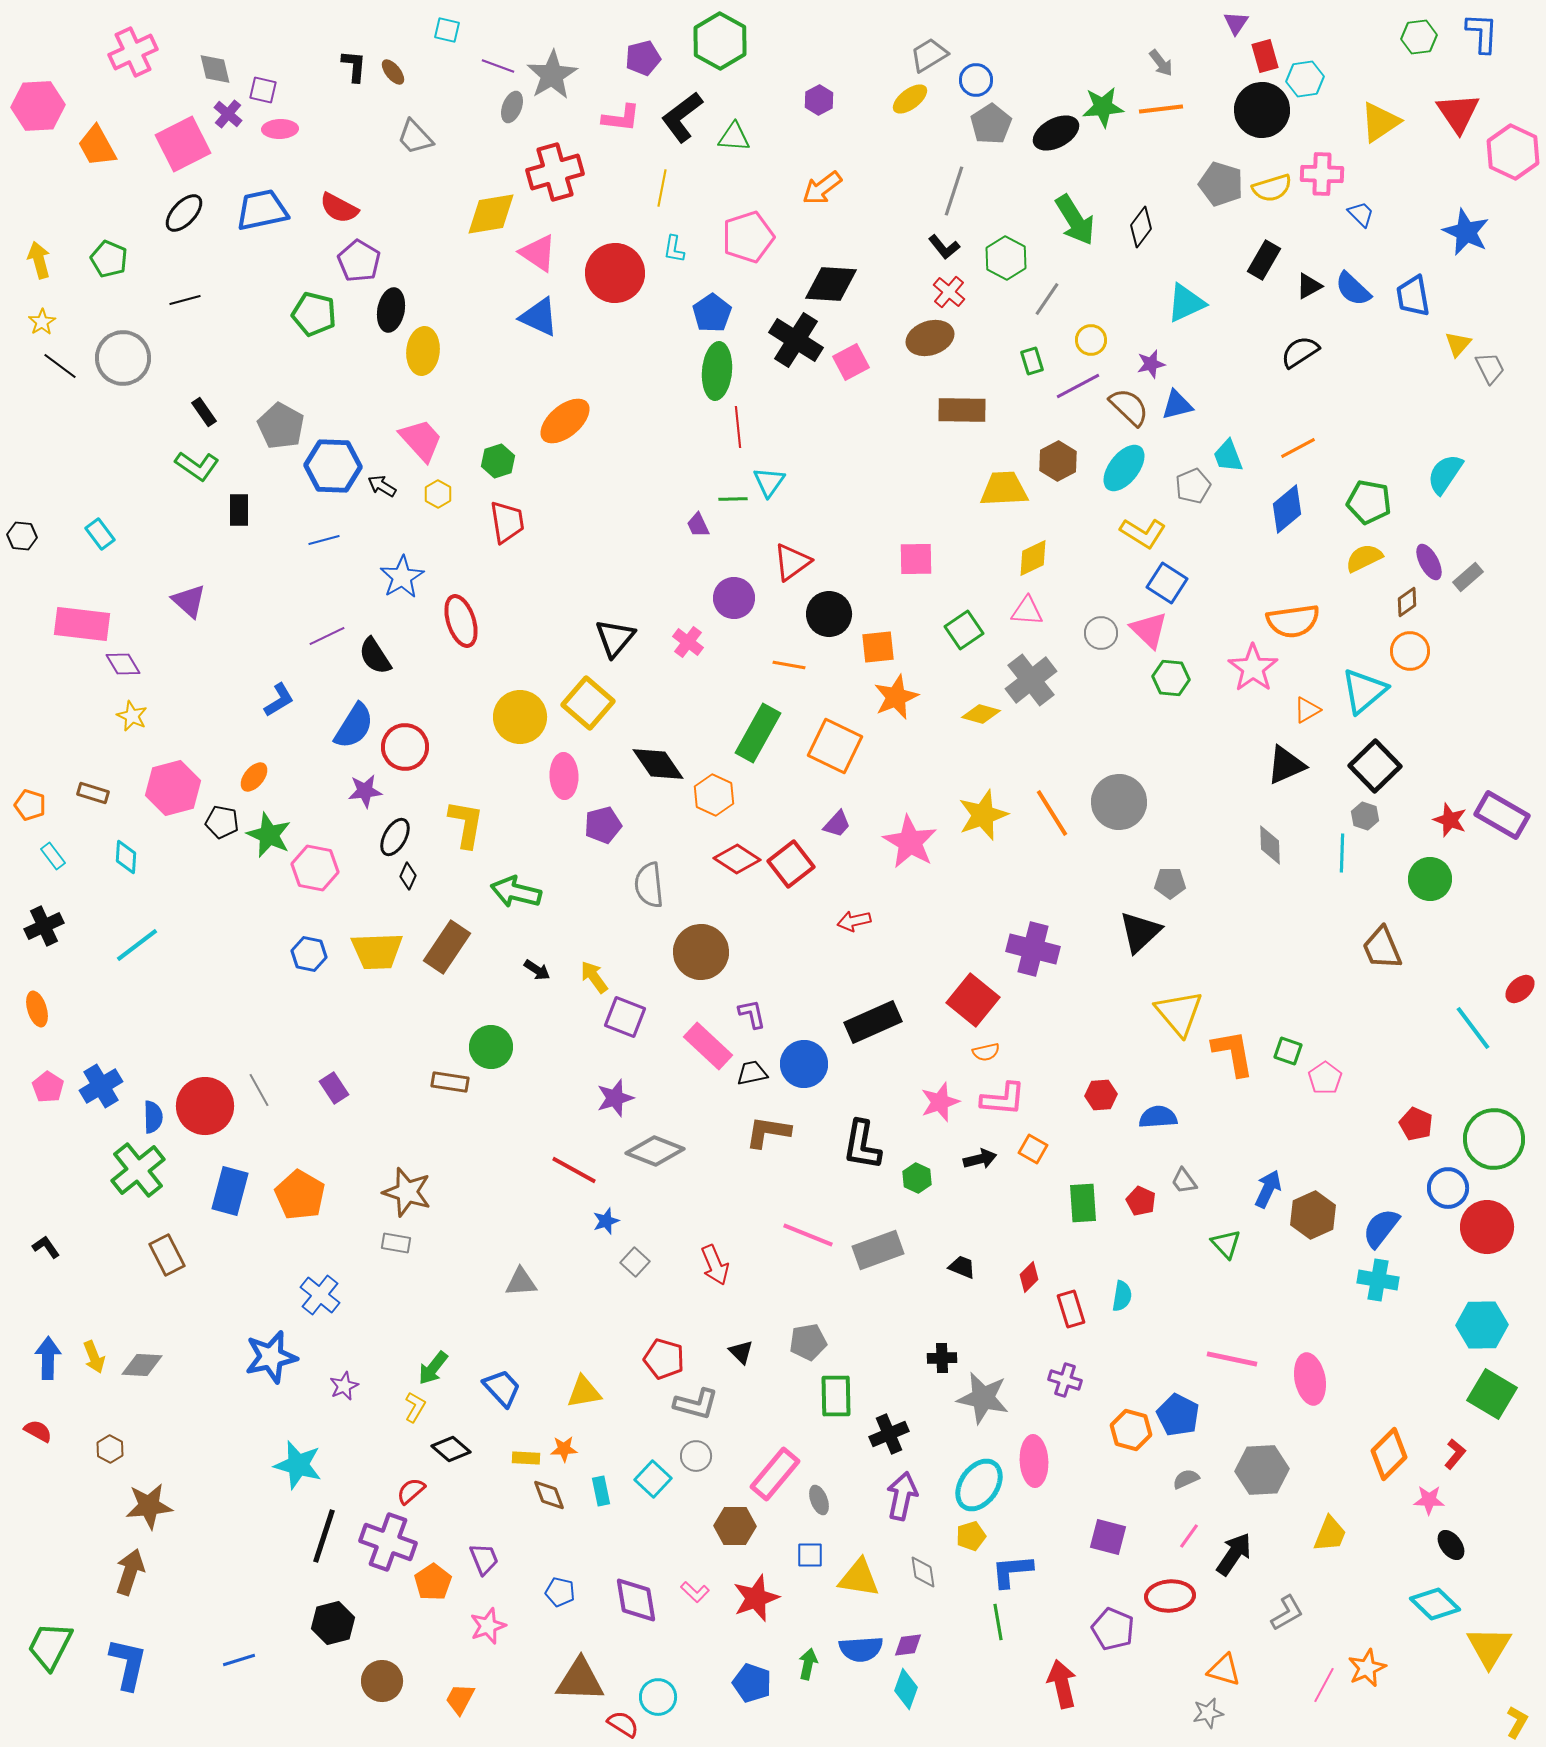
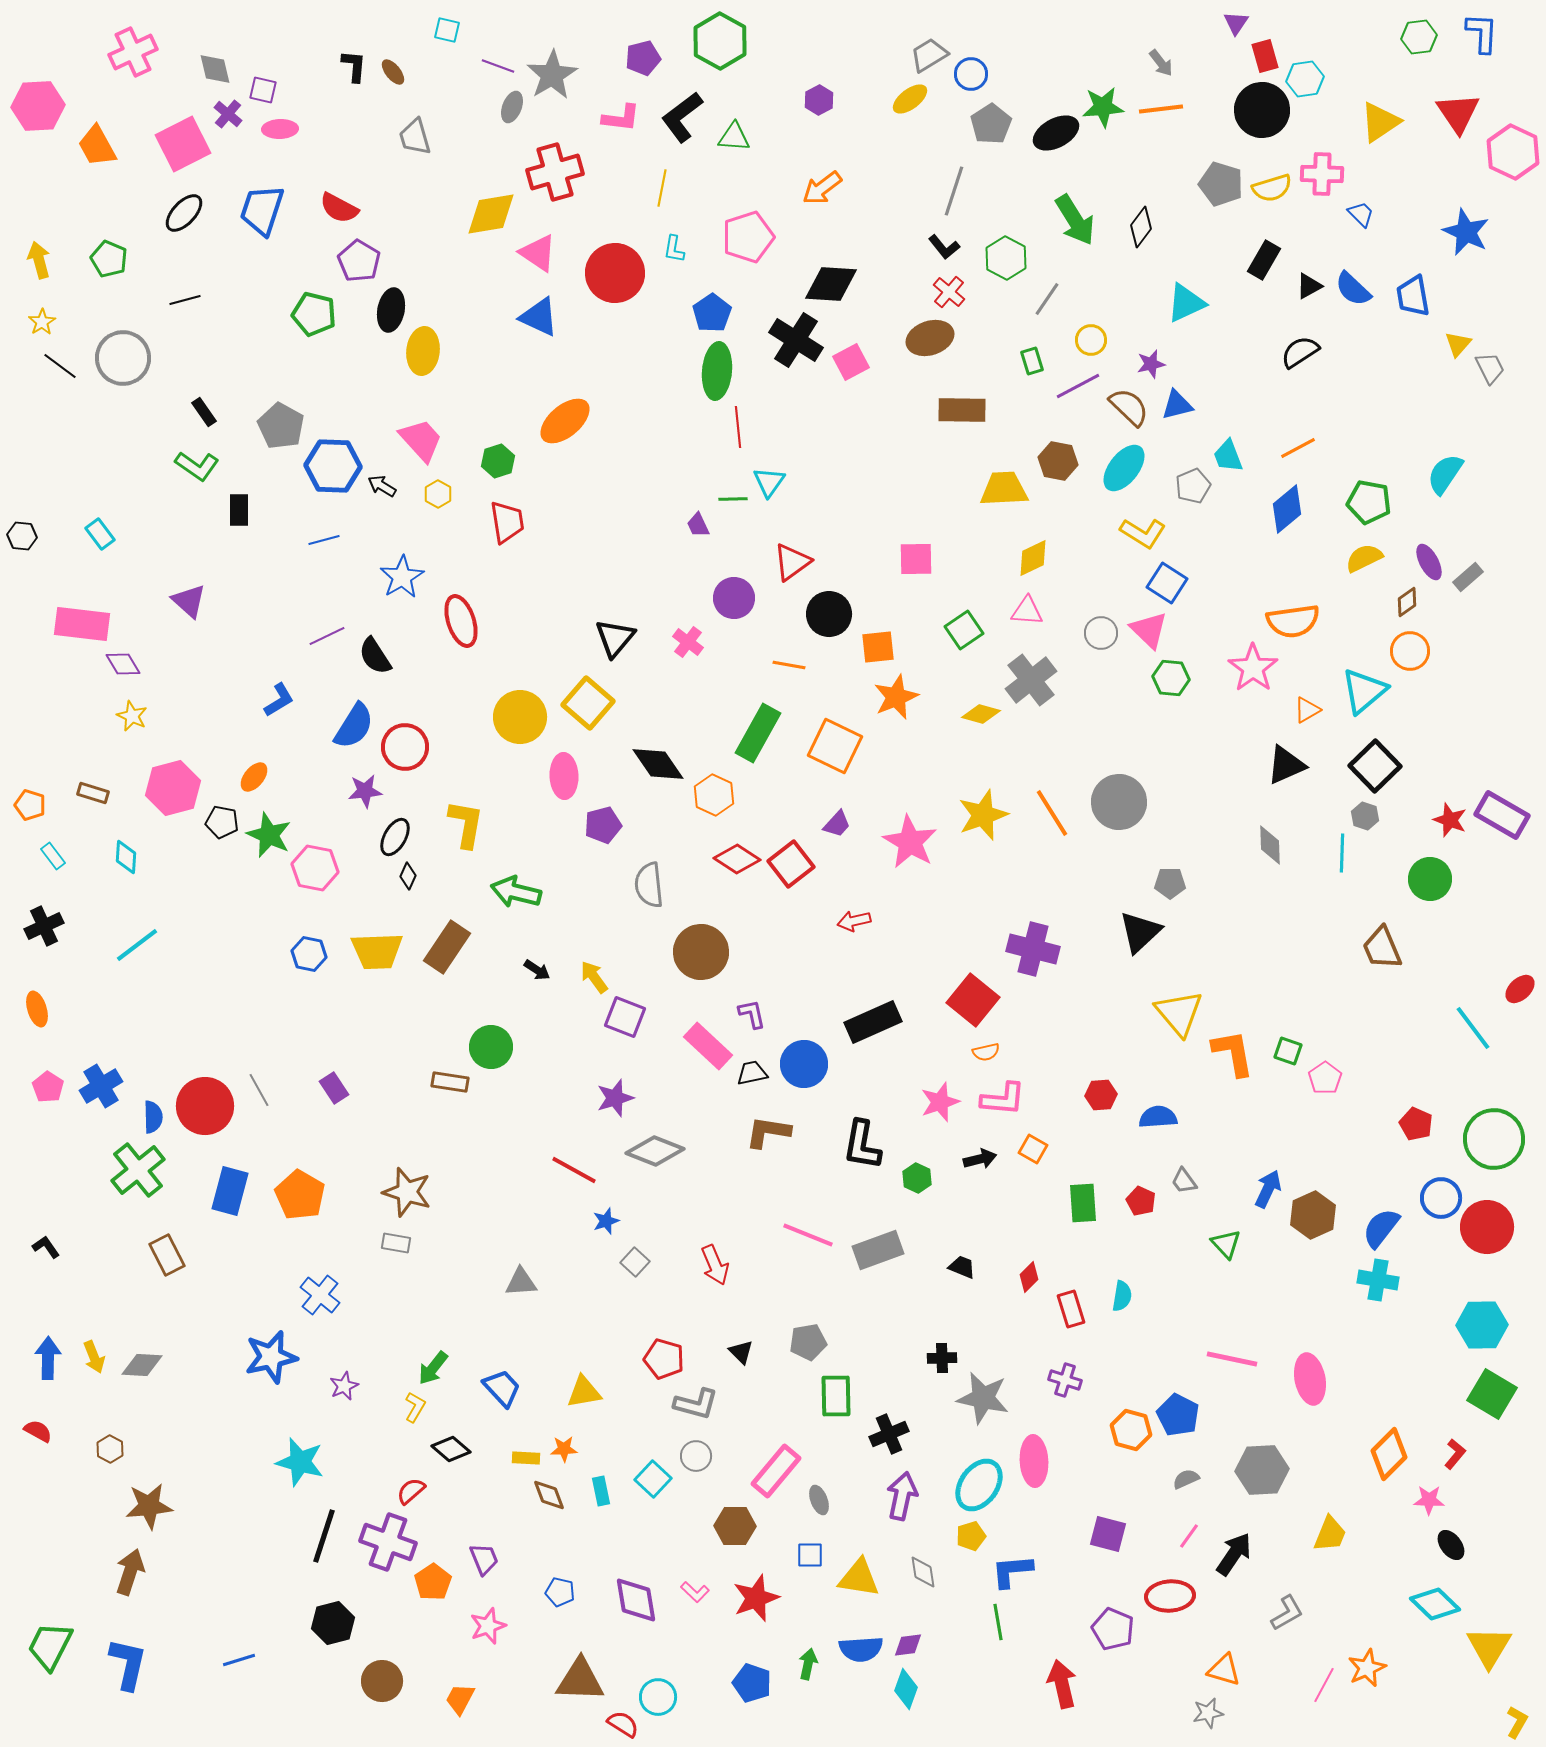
blue circle at (976, 80): moved 5 px left, 6 px up
gray trapezoid at (415, 137): rotated 27 degrees clockwise
blue trapezoid at (262, 210): rotated 60 degrees counterclockwise
brown hexagon at (1058, 461): rotated 21 degrees counterclockwise
blue circle at (1448, 1188): moved 7 px left, 10 px down
cyan star at (298, 1465): moved 2 px right, 3 px up
pink rectangle at (775, 1474): moved 1 px right, 3 px up
purple square at (1108, 1537): moved 3 px up
